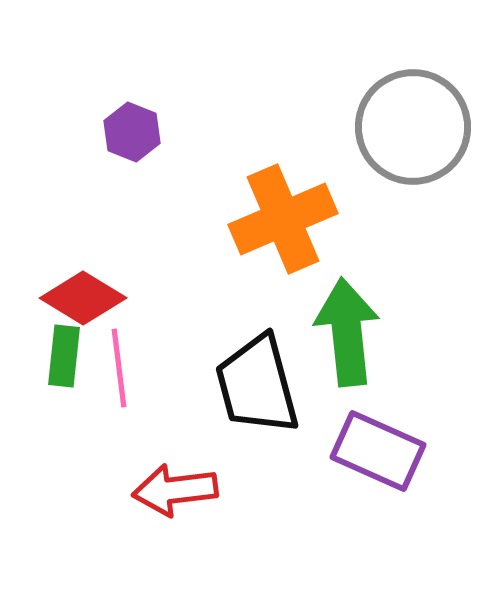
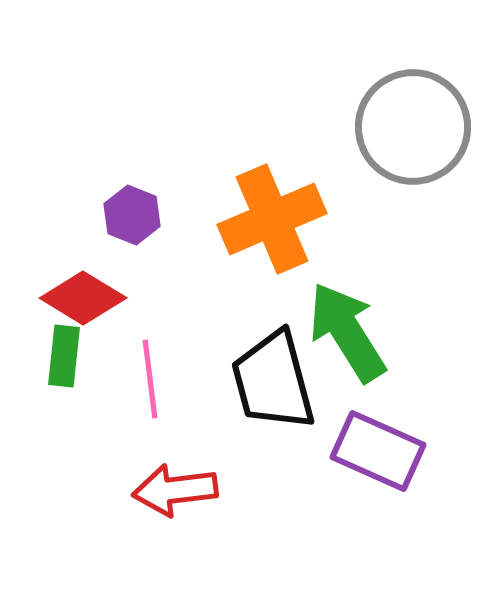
purple hexagon: moved 83 px down
orange cross: moved 11 px left
green arrow: rotated 26 degrees counterclockwise
pink line: moved 31 px right, 11 px down
black trapezoid: moved 16 px right, 4 px up
